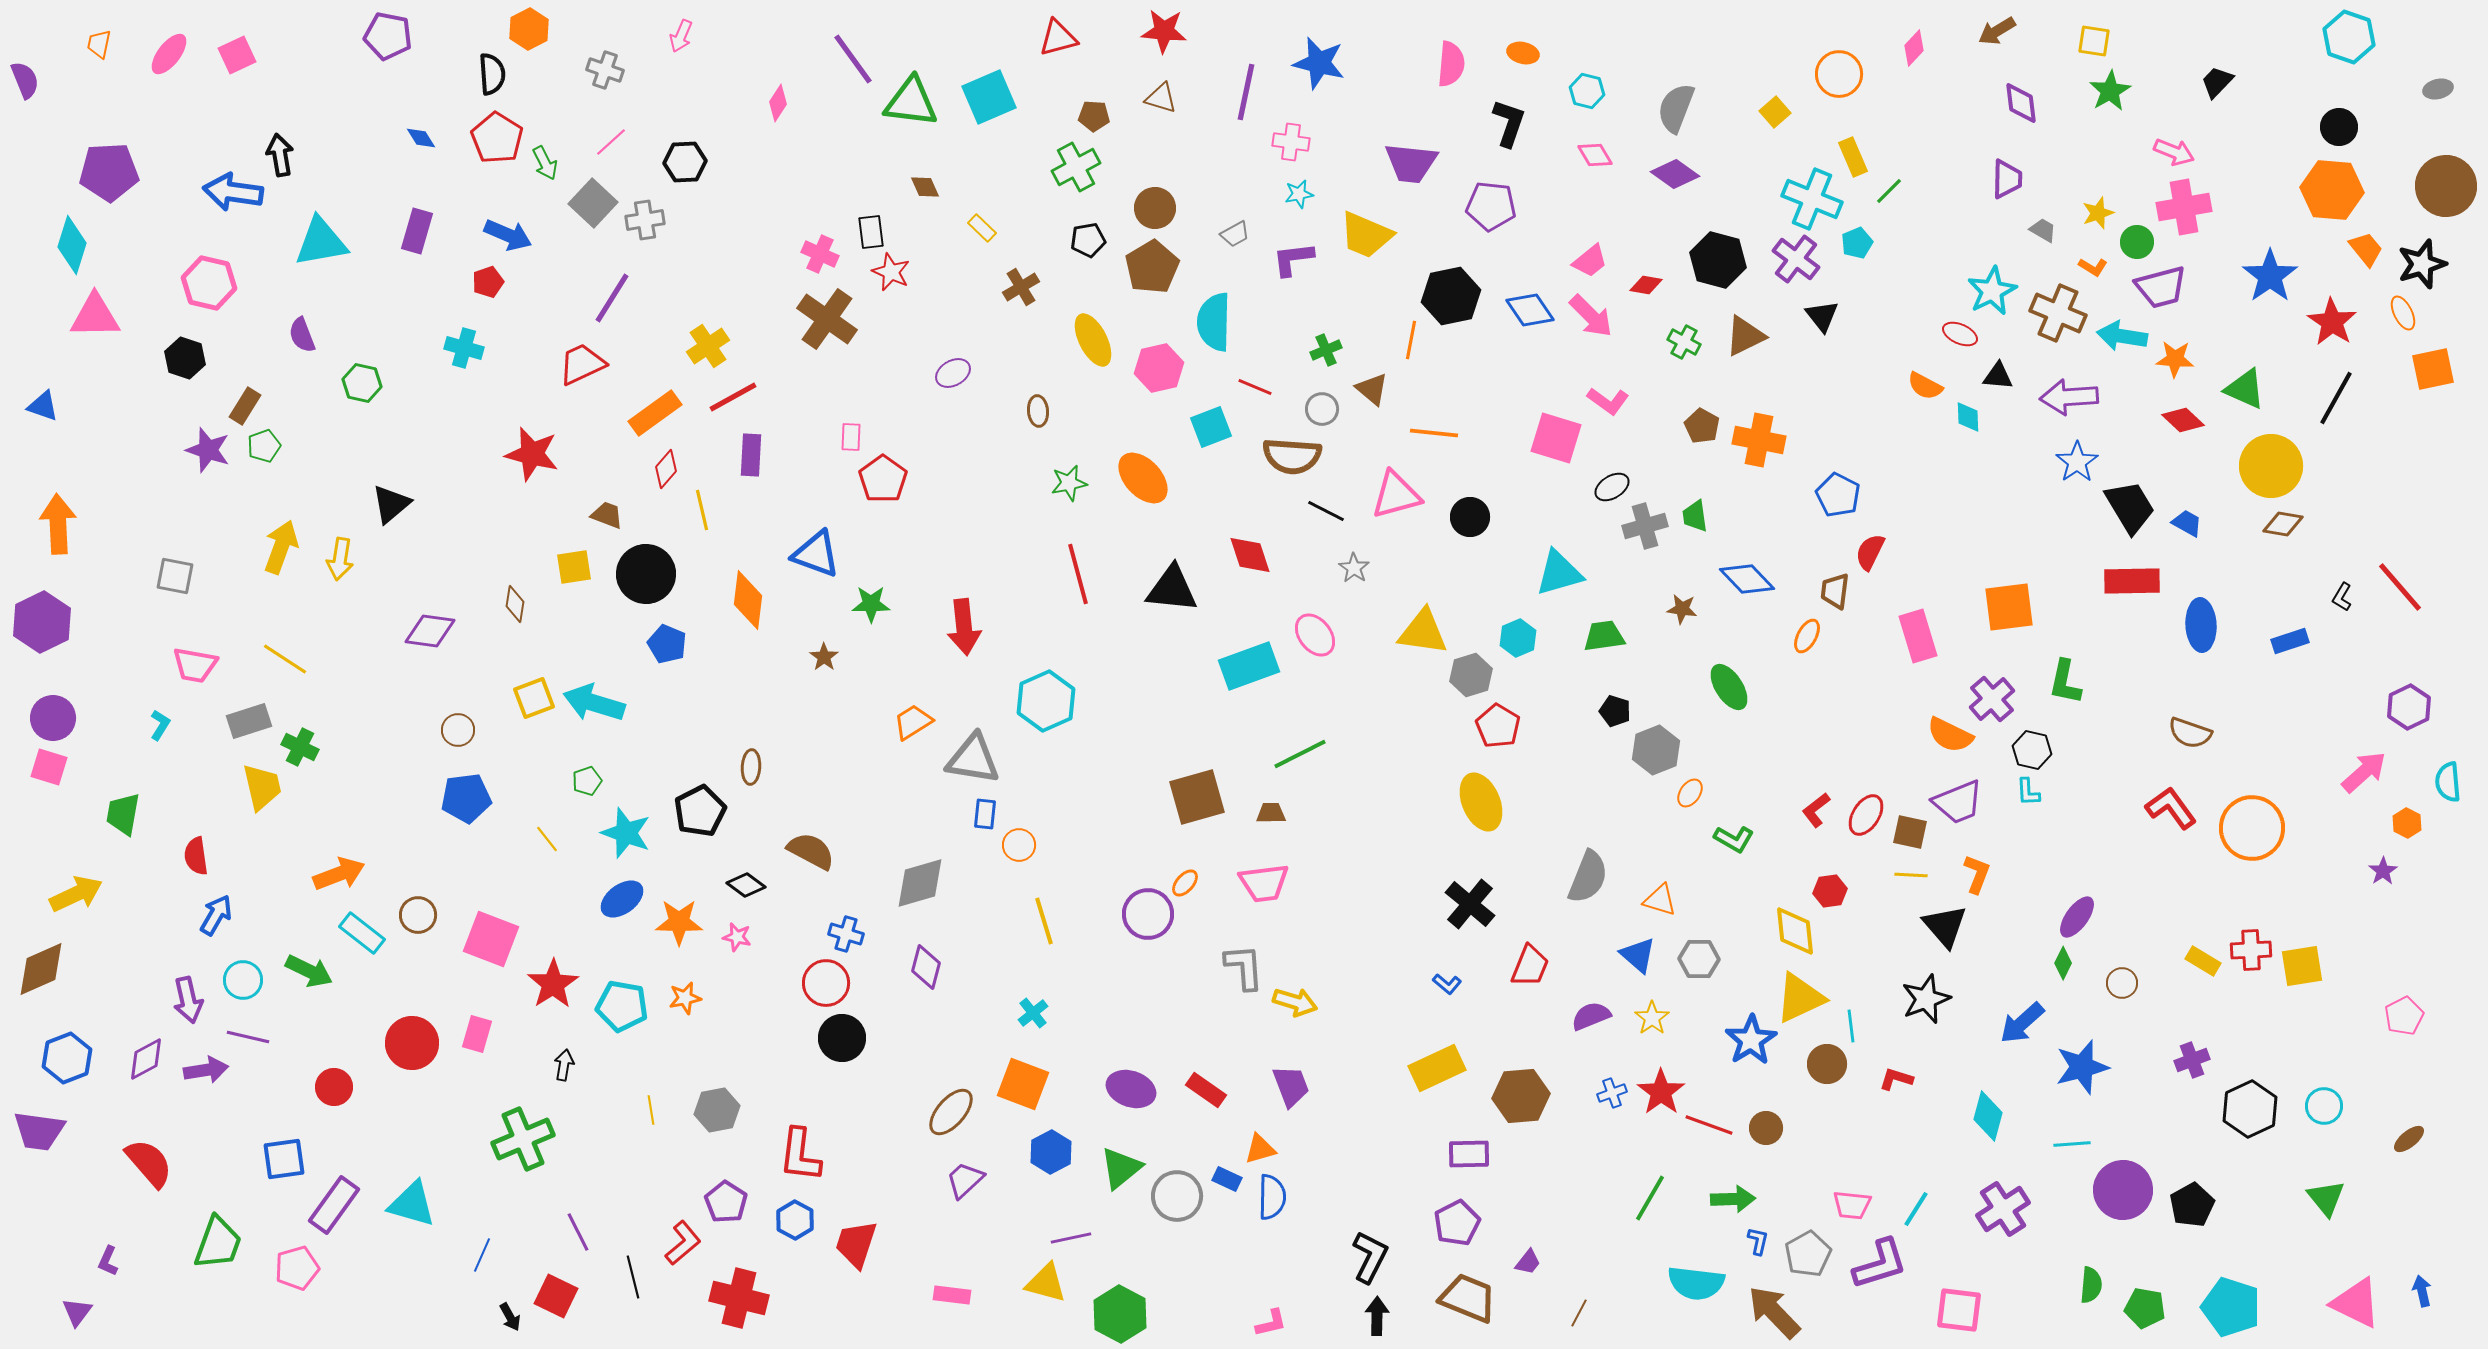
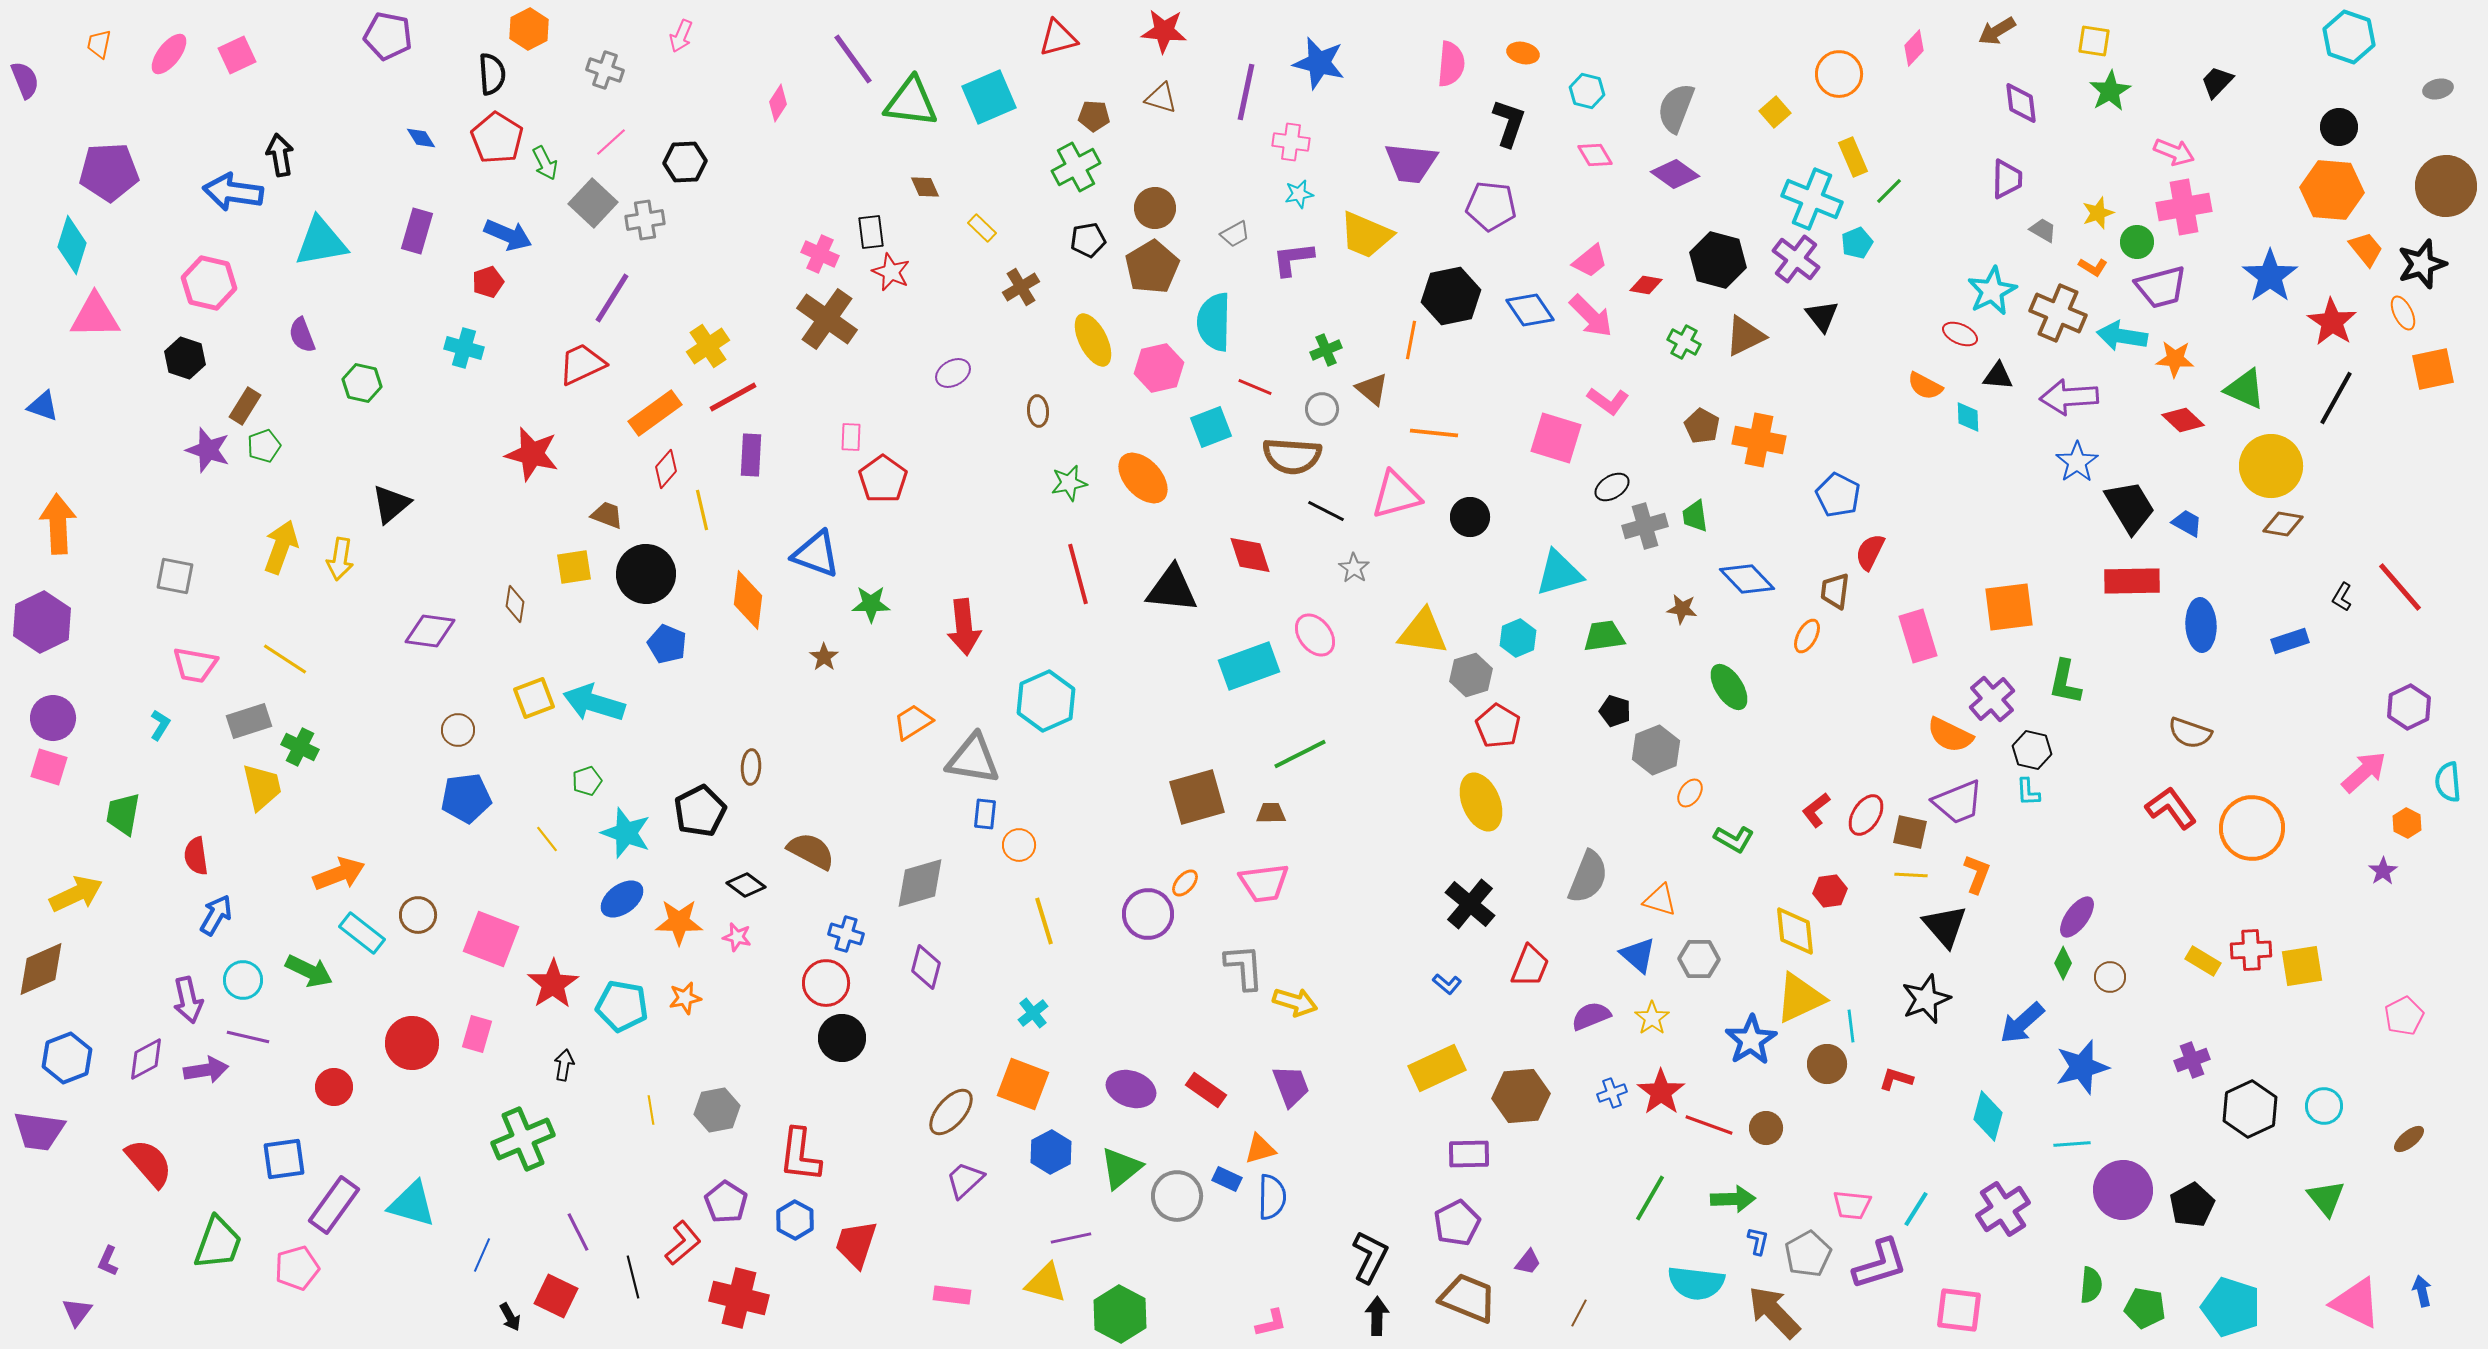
brown circle at (2122, 983): moved 12 px left, 6 px up
